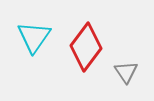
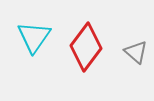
gray triangle: moved 10 px right, 20 px up; rotated 15 degrees counterclockwise
